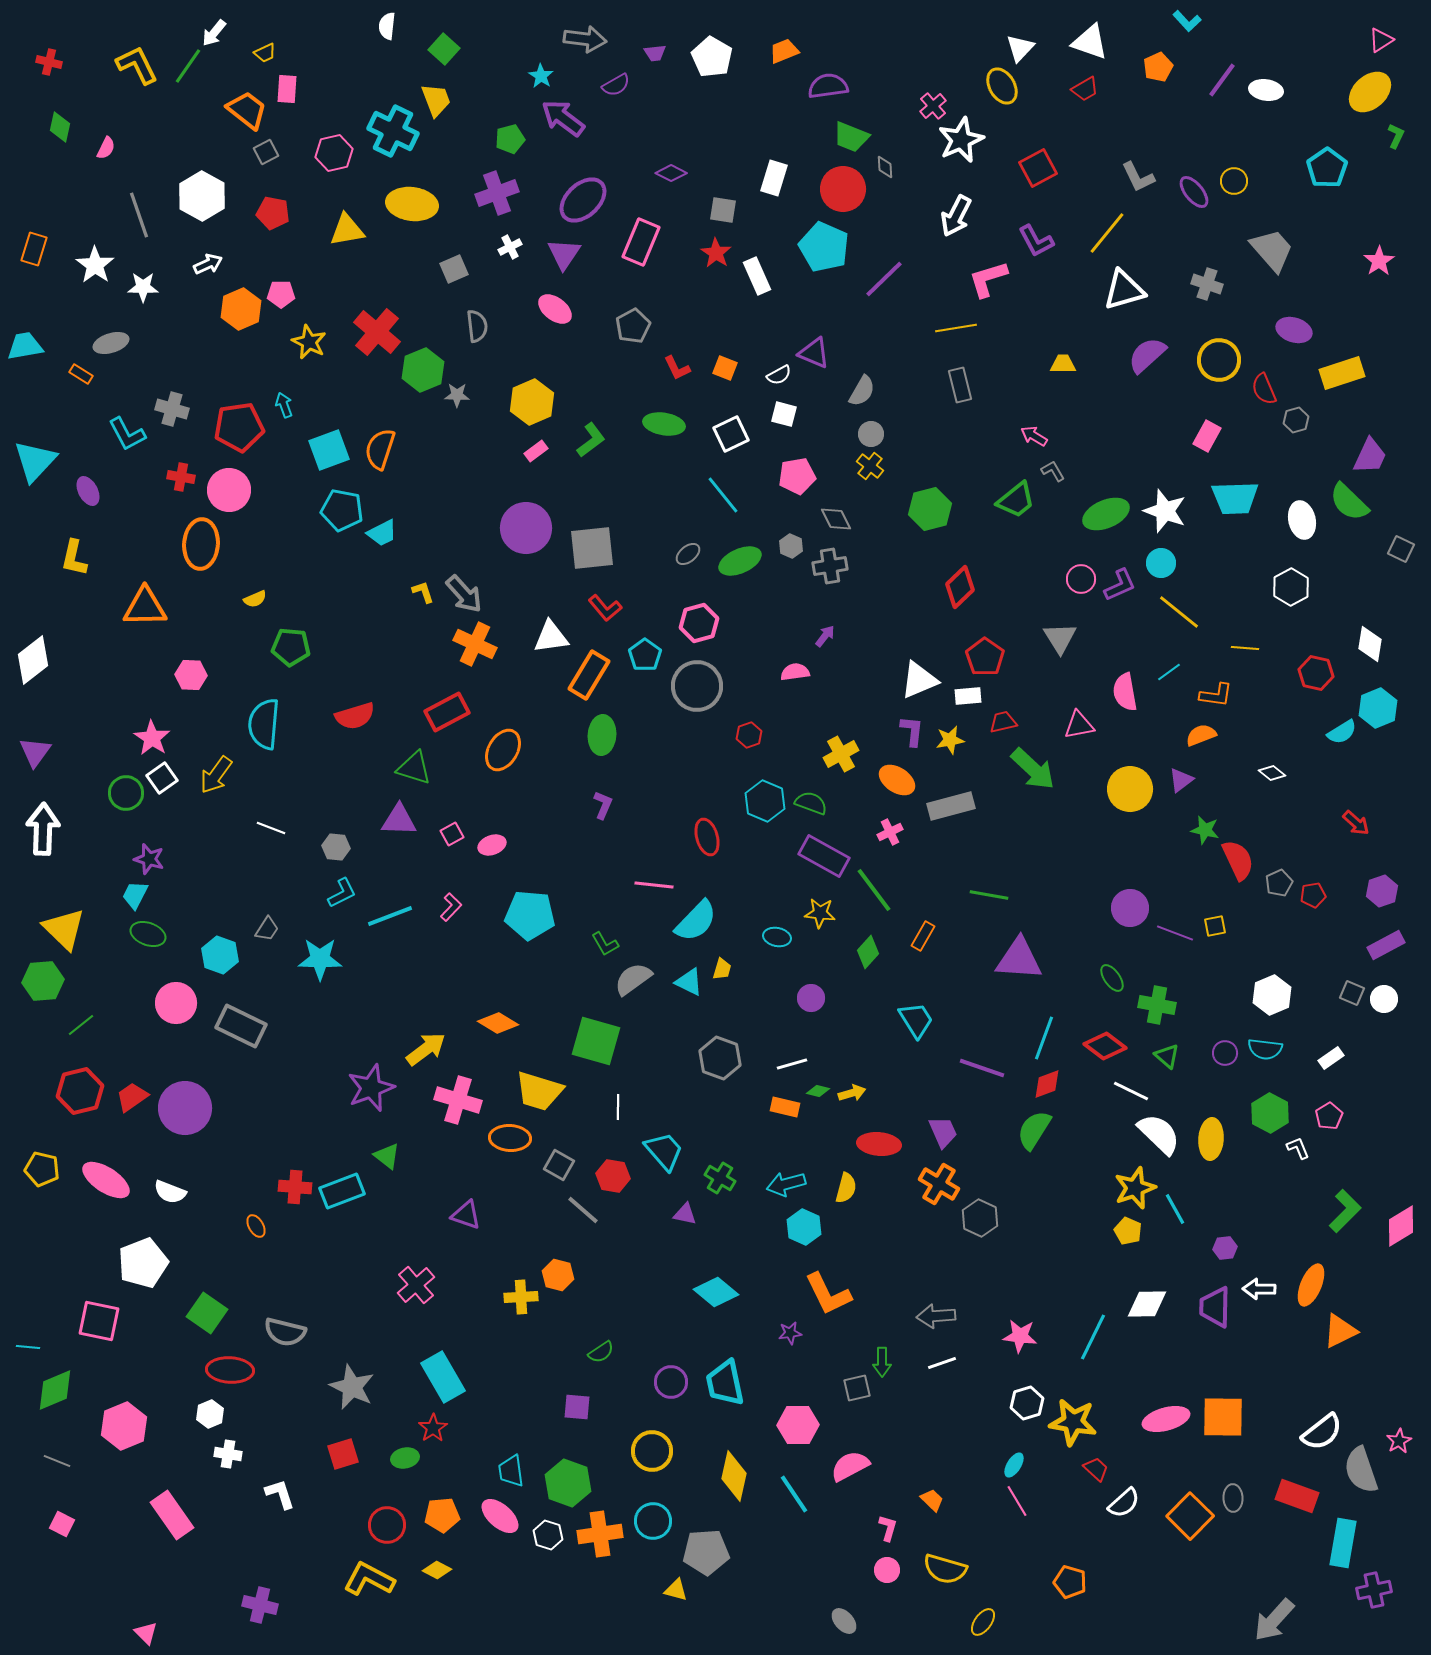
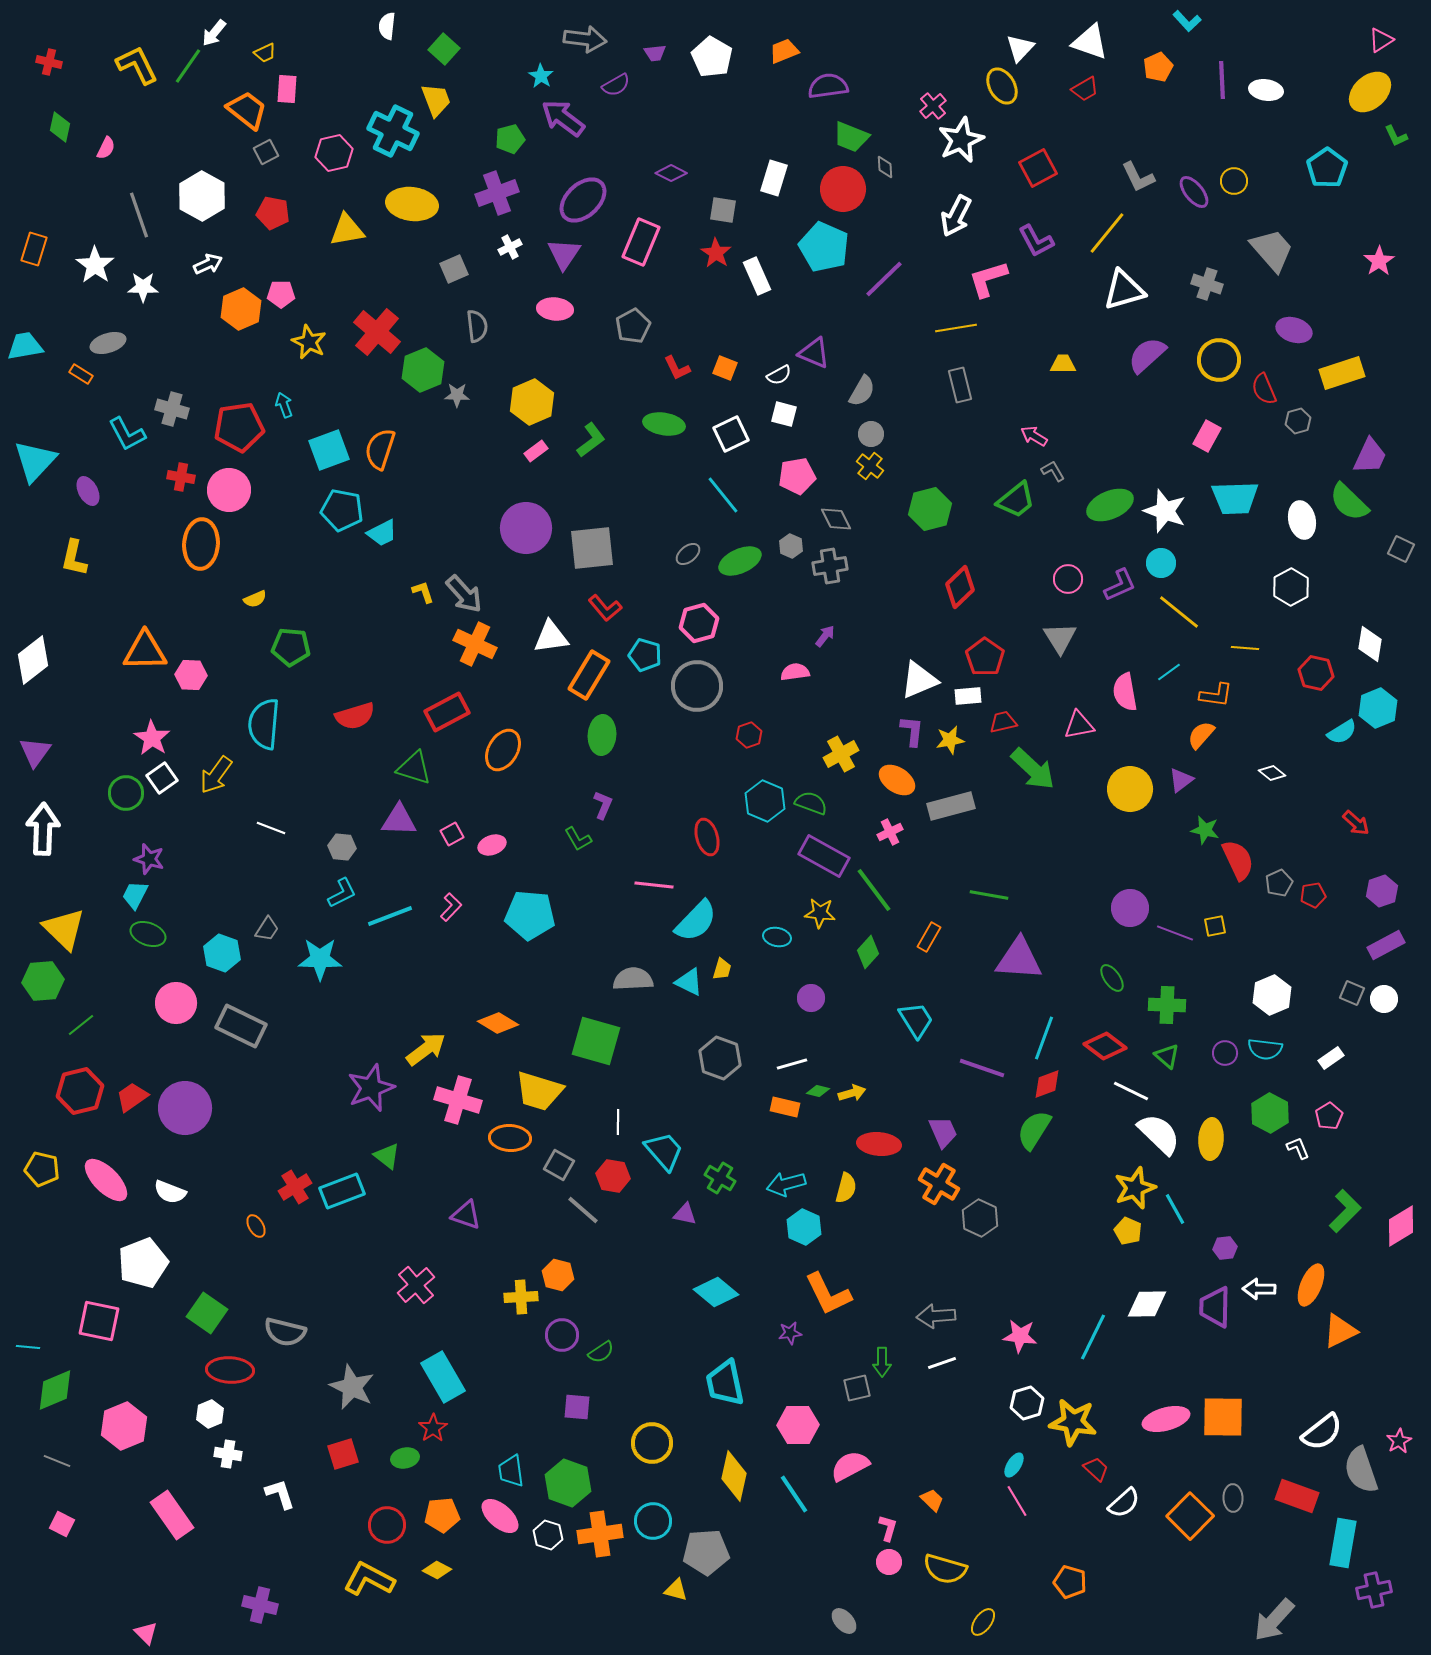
purple line at (1222, 80): rotated 39 degrees counterclockwise
green L-shape at (1396, 136): rotated 130 degrees clockwise
pink ellipse at (555, 309): rotated 32 degrees counterclockwise
gray ellipse at (111, 343): moved 3 px left
gray hexagon at (1296, 420): moved 2 px right, 1 px down
green ellipse at (1106, 514): moved 4 px right, 9 px up
pink circle at (1081, 579): moved 13 px left
orange triangle at (145, 607): moved 44 px down
cyan pentagon at (645, 655): rotated 20 degrees counterclockwise
orange semicircle at (1201, 735): rotated 28 degrees counterclockwise
gray hexagon at (336, 847): moved 6 px right
orange rectangle at (923, 936): moved 6 px right, 1 px down
green L-shape at (605, 944): moved 27 px left, 105 px up
cyan hexagon at (220, 955): moved 2 px right, 2 px up
gray semicircle at (633, 979): rotated 33 degrees clockwise
green cross at (1157, 1005): moved 10 px right; rotated 9 degrees counterclockwise
white line at (618, 1107): moved 15 px down
pink ellipse at (106, 1180): rotated 12 degrees clockwise
red cross at (295, 1187): rotated 36 degrees counterclockwise
purple circle at (671, 1382): moved 109 px left, 47 px up
yellow circle at (652, 1451): moved 8 px up
pink circle at (887, 1570): moved 2 px right, 8 px up
